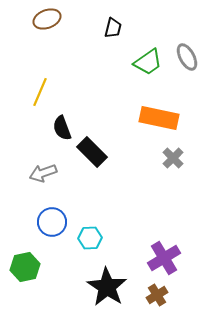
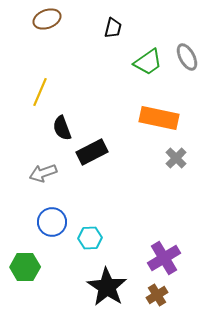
black rectangle: rotated 72 degrees counterclockwise
gray cross: moved 3 px right
green hexagon: rotated 12 degrees clockwise
